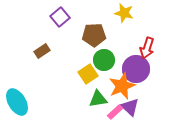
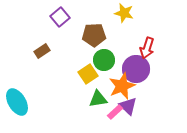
purple triangle: moved 2 px left, 1 px up
